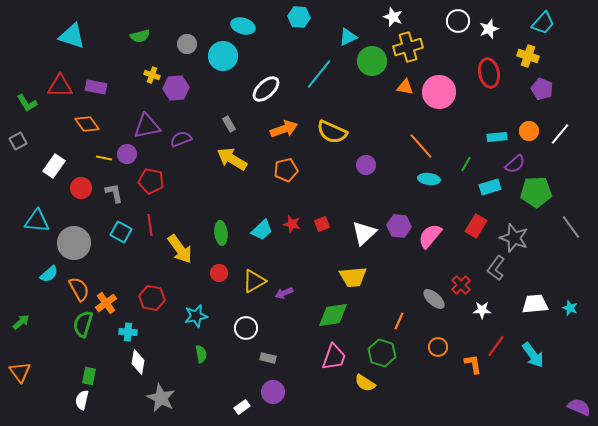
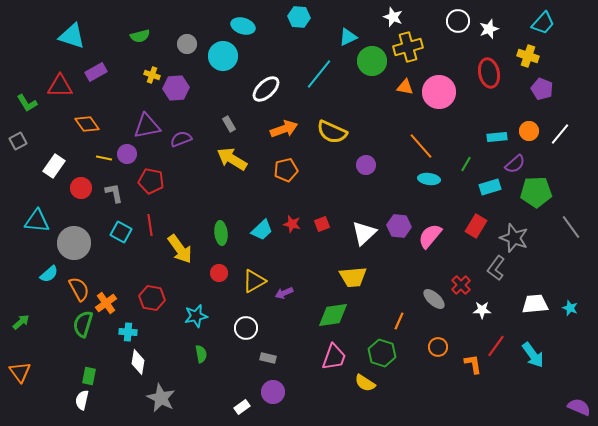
purple rectangle at (96, 87): moved 15 px up; rotated 40 degrees counterclockwise
